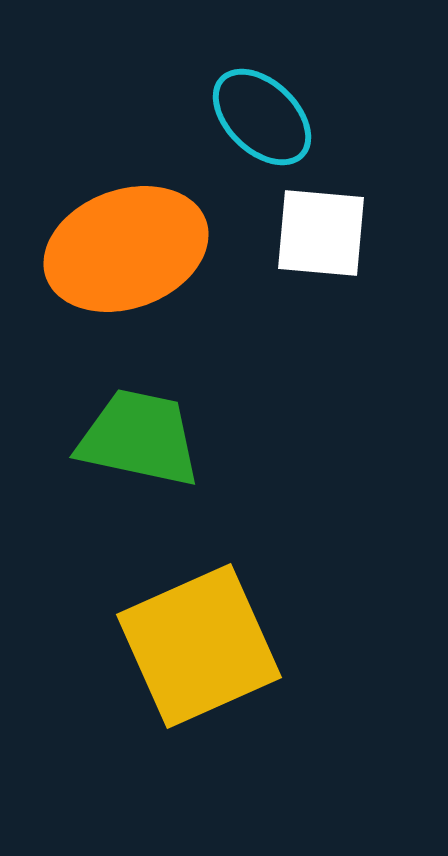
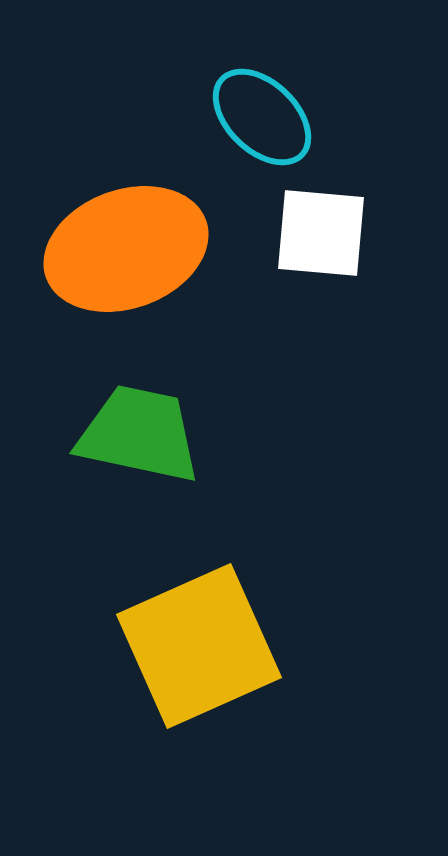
green trapezoid: moved 4 px up
